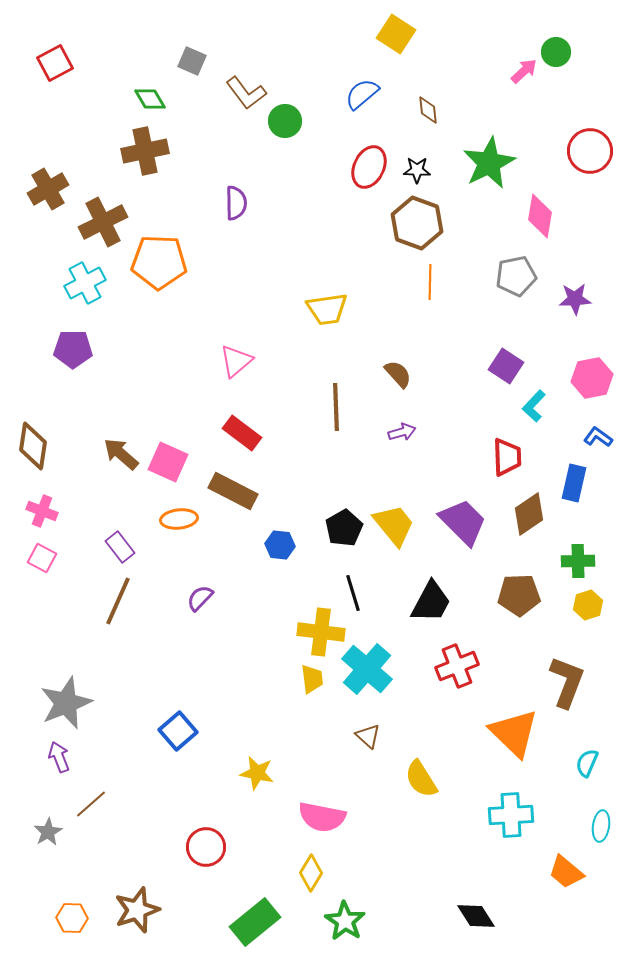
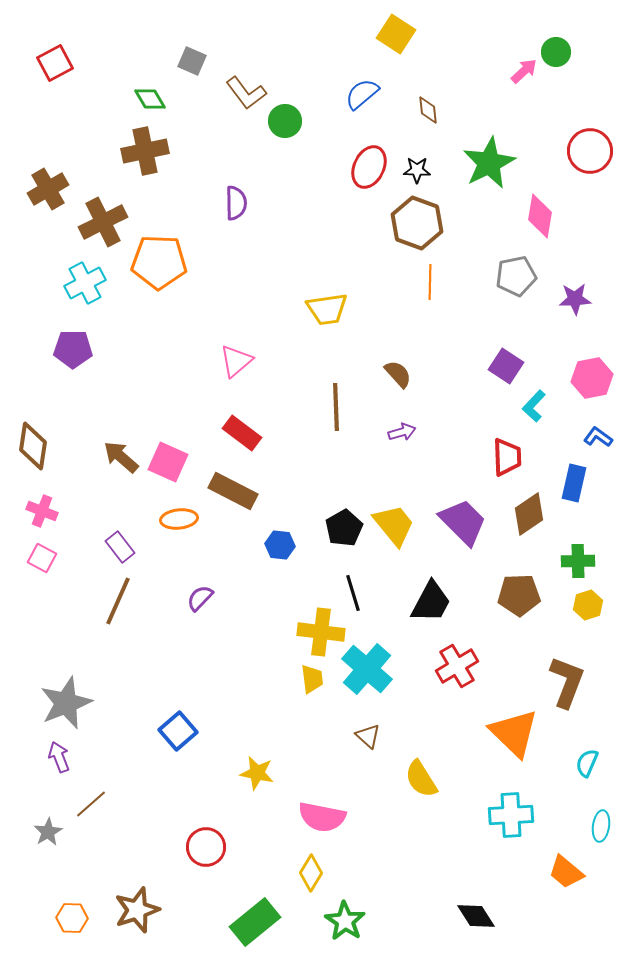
brown arrow at (121, 454): moved 3 px down
red cross at (457, 666): rotated 9 degrees counterclockwise
